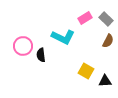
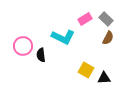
pink rectangle: moved 1 px down
brown semicircle: moved 3 px up
yellow square: moved 1 px up
black triangle: moved 1 px left, 3 px up
